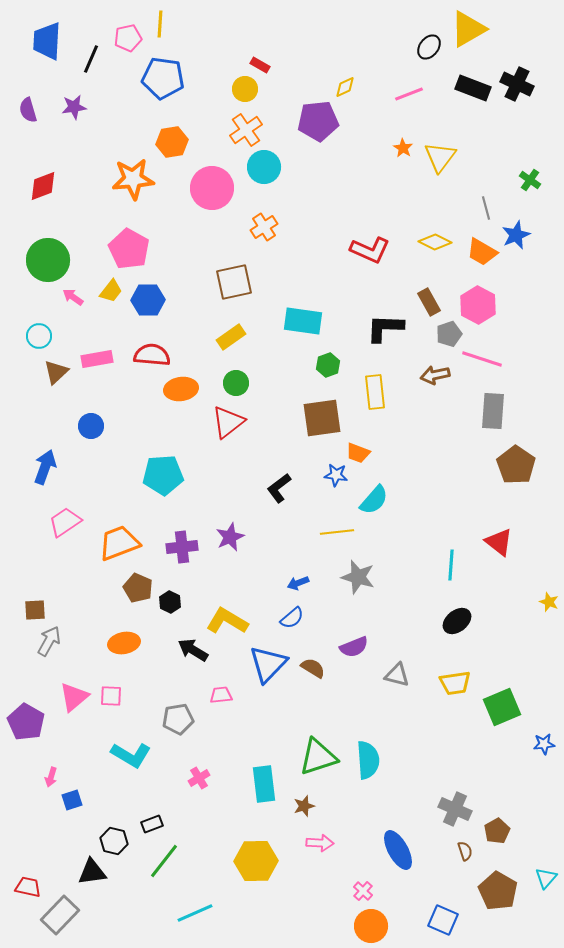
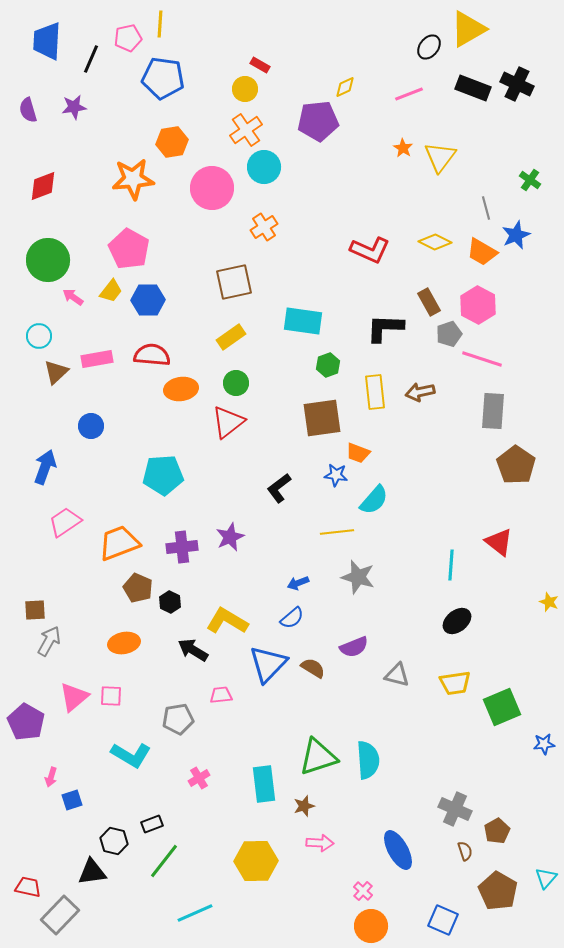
brown arrow at (435, 375): moved 15 px left, 17 px down
